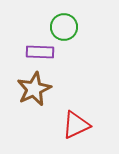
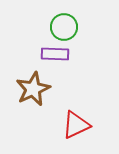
purple rectangle: moved 15 px right, 2 px down
brown star: moved 1 px left
